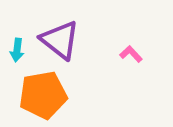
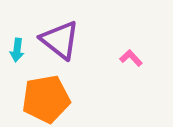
pink L-shape: moved 4 px down
orange pentagon: moved 3 px right, 4 px down
